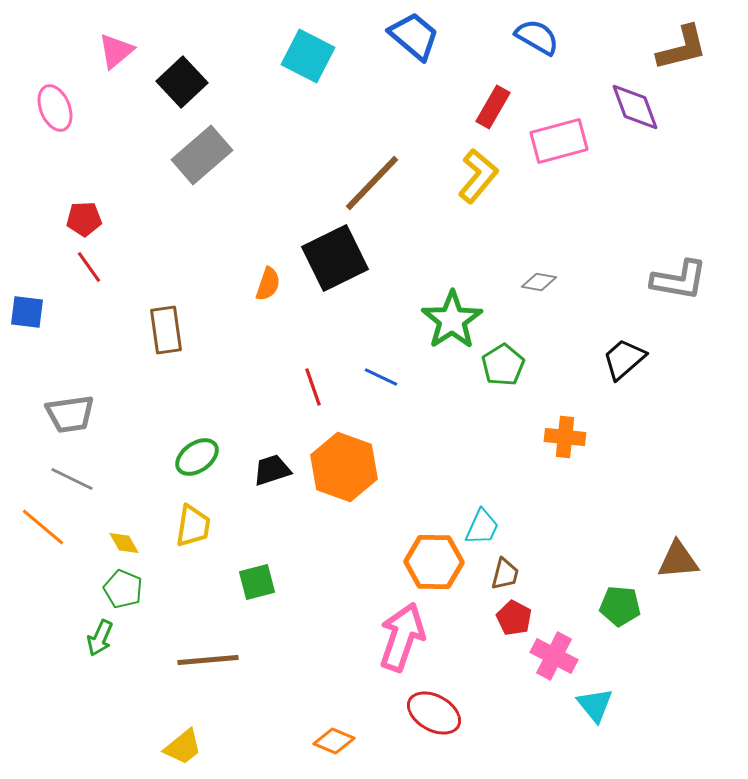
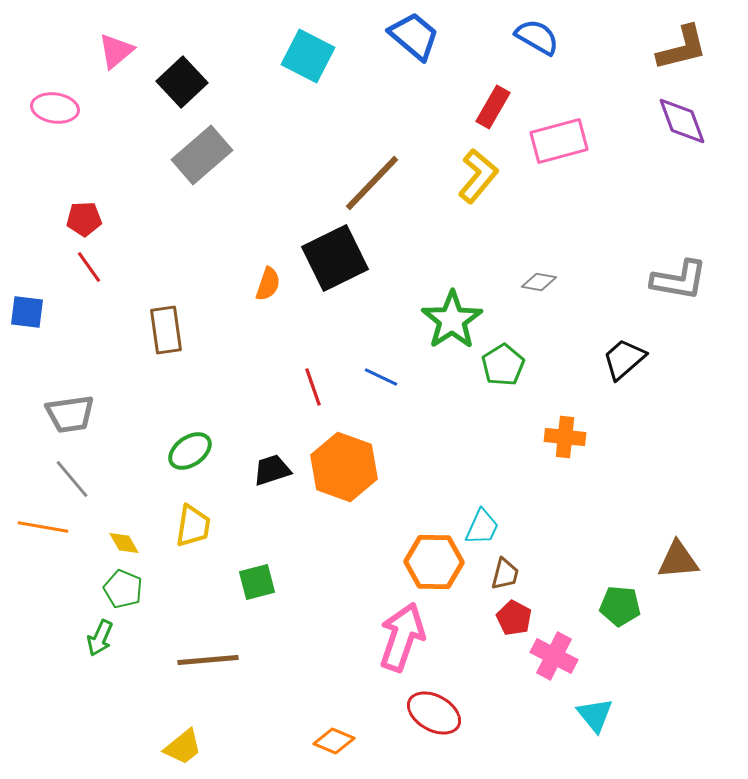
purple diamond at (635, 107): moved 47 px right, 14 px down
pink ellipse at (55, 108): rotated 60 degrees counterclockwise
green ellipse at (197, 457): moved 7 px left, 6 px up
gray line at (72, 479): rotated 24 degrees clockwise
orange line at (43, 527): rotated 30 degrees counterclockwise
cyan triangle at (595, 705): moved 10 px down
